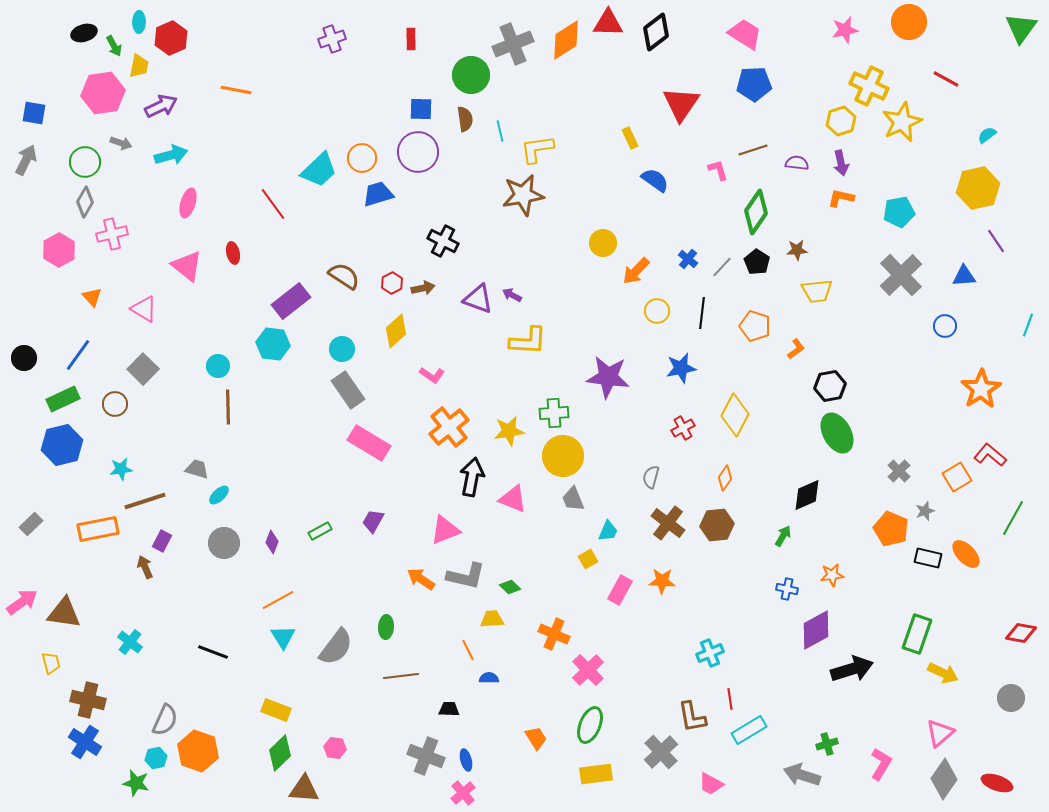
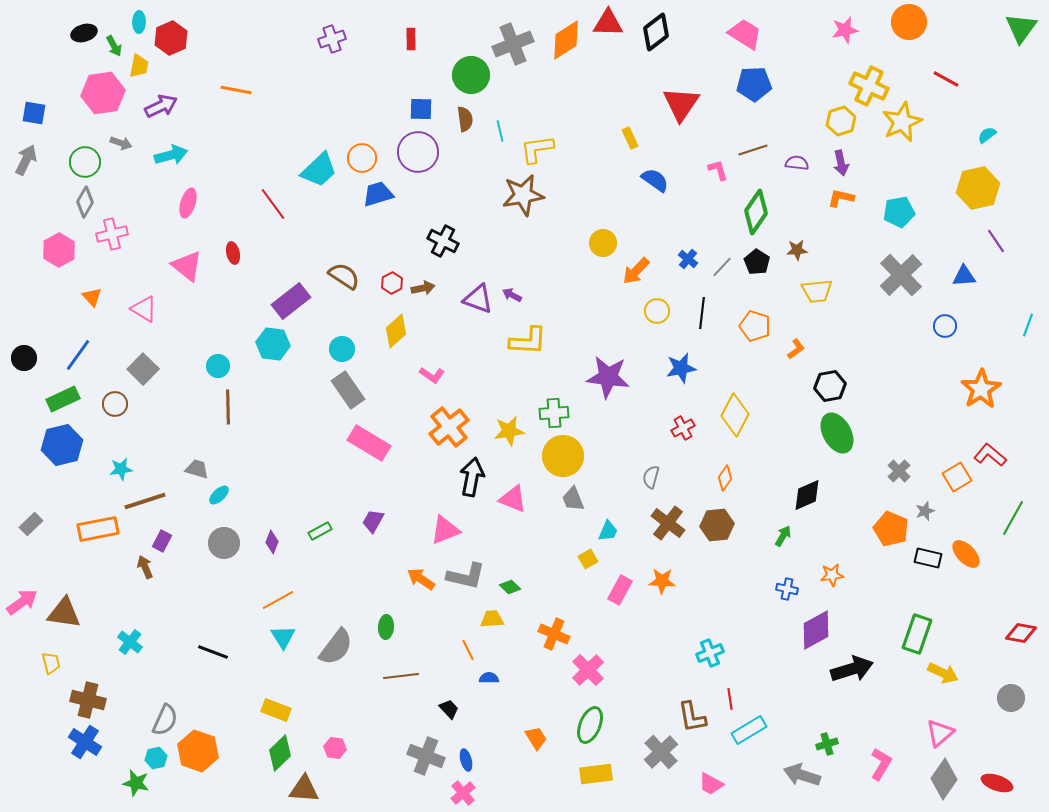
black trapezoid at (449, 709): rotated 45 degrees clockwise
